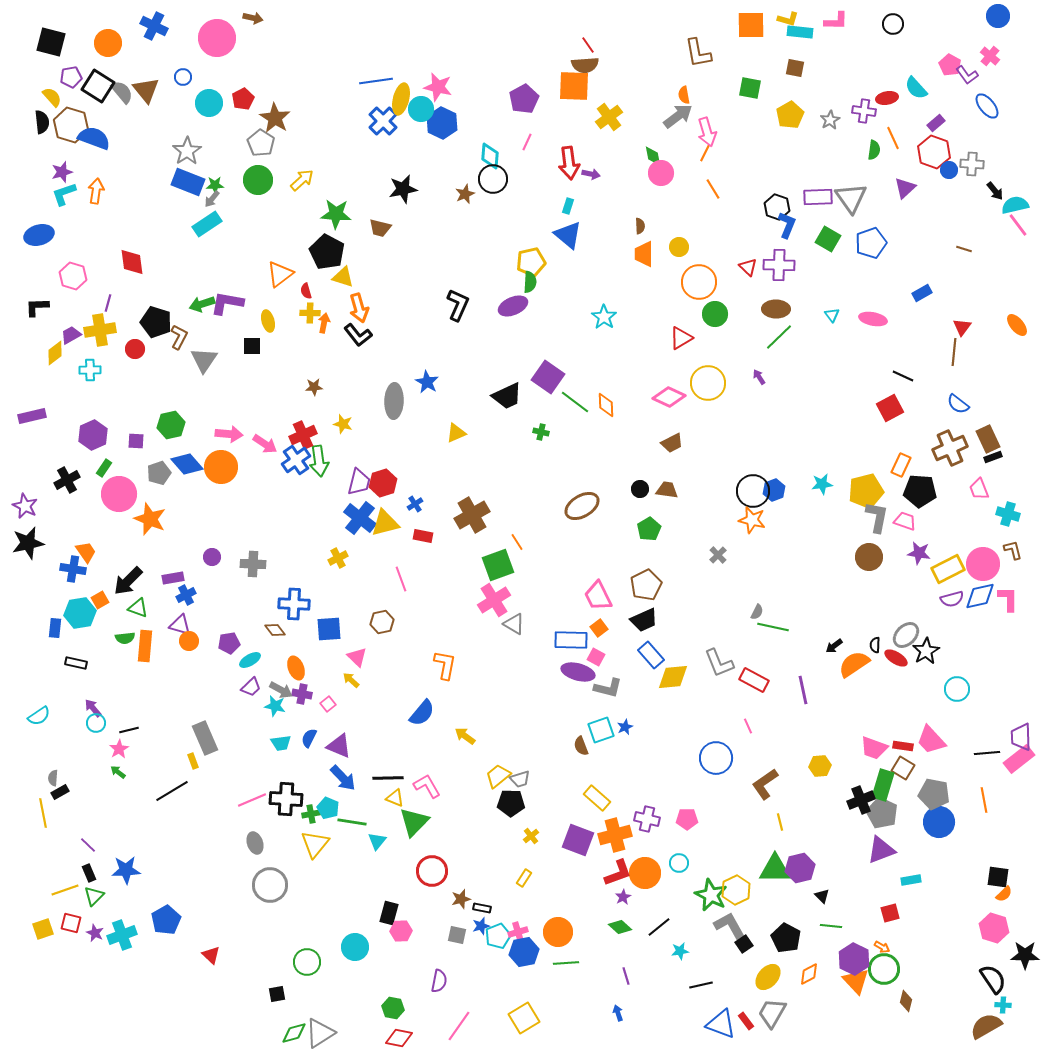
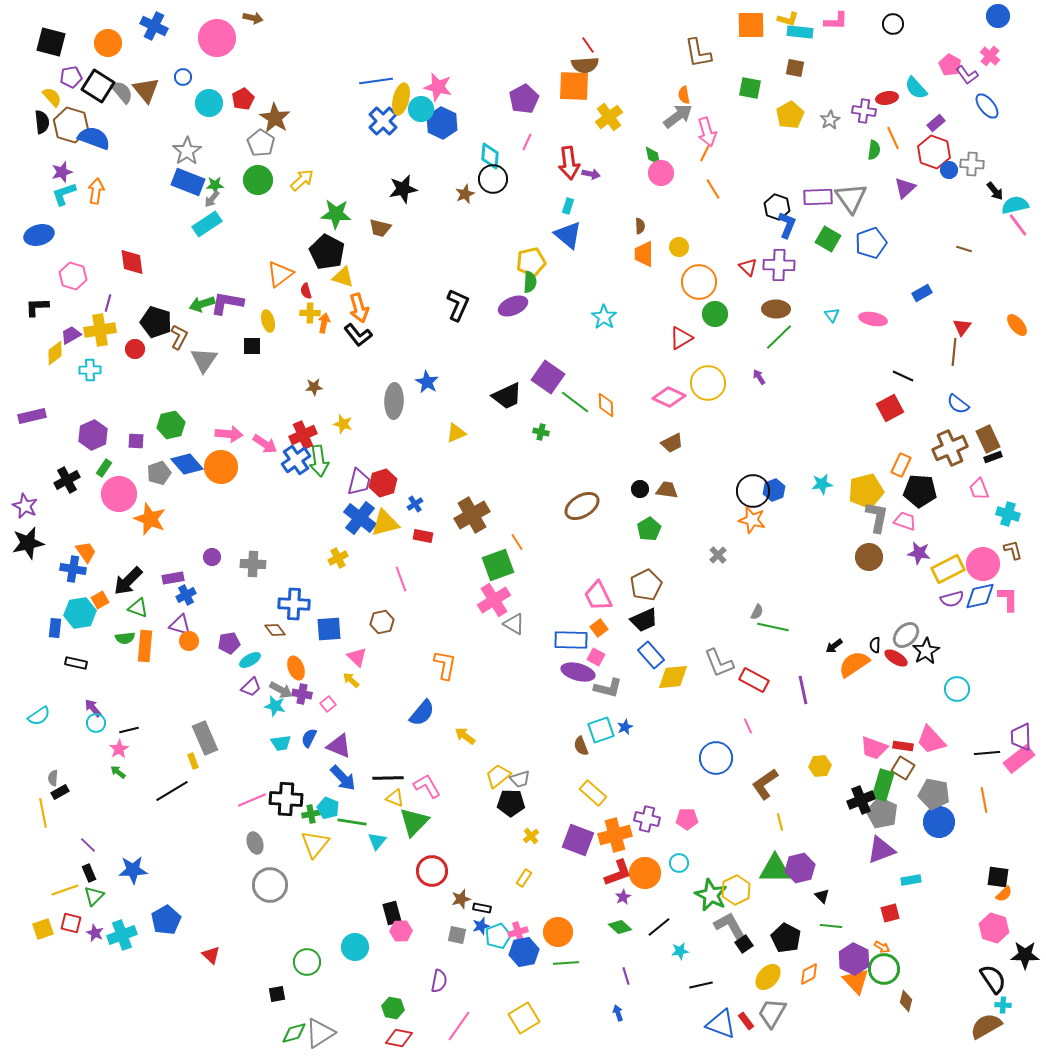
yellow rectangle at (597, 798): moved 4 px left, 5 px up
blue star at (126, 870): moved 7 px right
black rectangle at (389, 913): moved 3 px right; rotated 30 degrees counterclockwise
